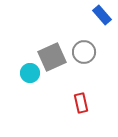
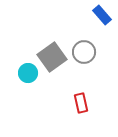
gray square: rotated 12 degrees counterclockwise
cyan circle: moved 2 px left
